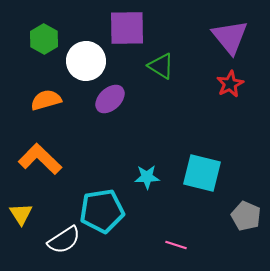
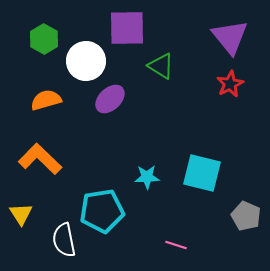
white semicircle: rotated 112 degrees clockwise
